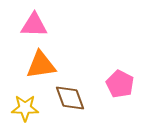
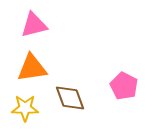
pink triangle: rotated 16 degrees counterclockwise
orange triangle: moved 9 px left, 3 px down
pink pentagon: moved 4 px right, 2 px down
